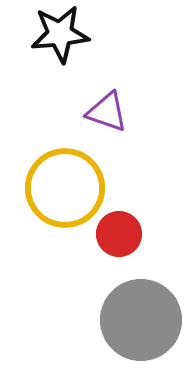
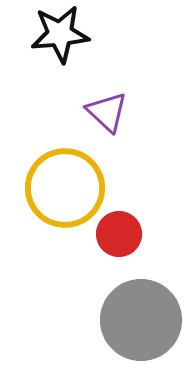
purple triangle: rotated 24 degrees clockwise
